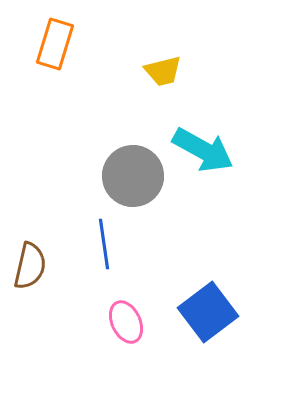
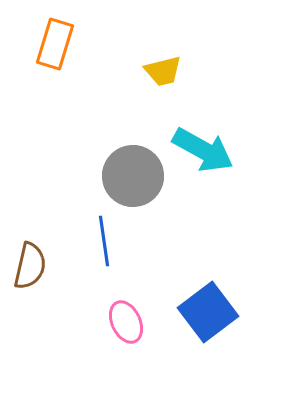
blue line: moved 3 px up
